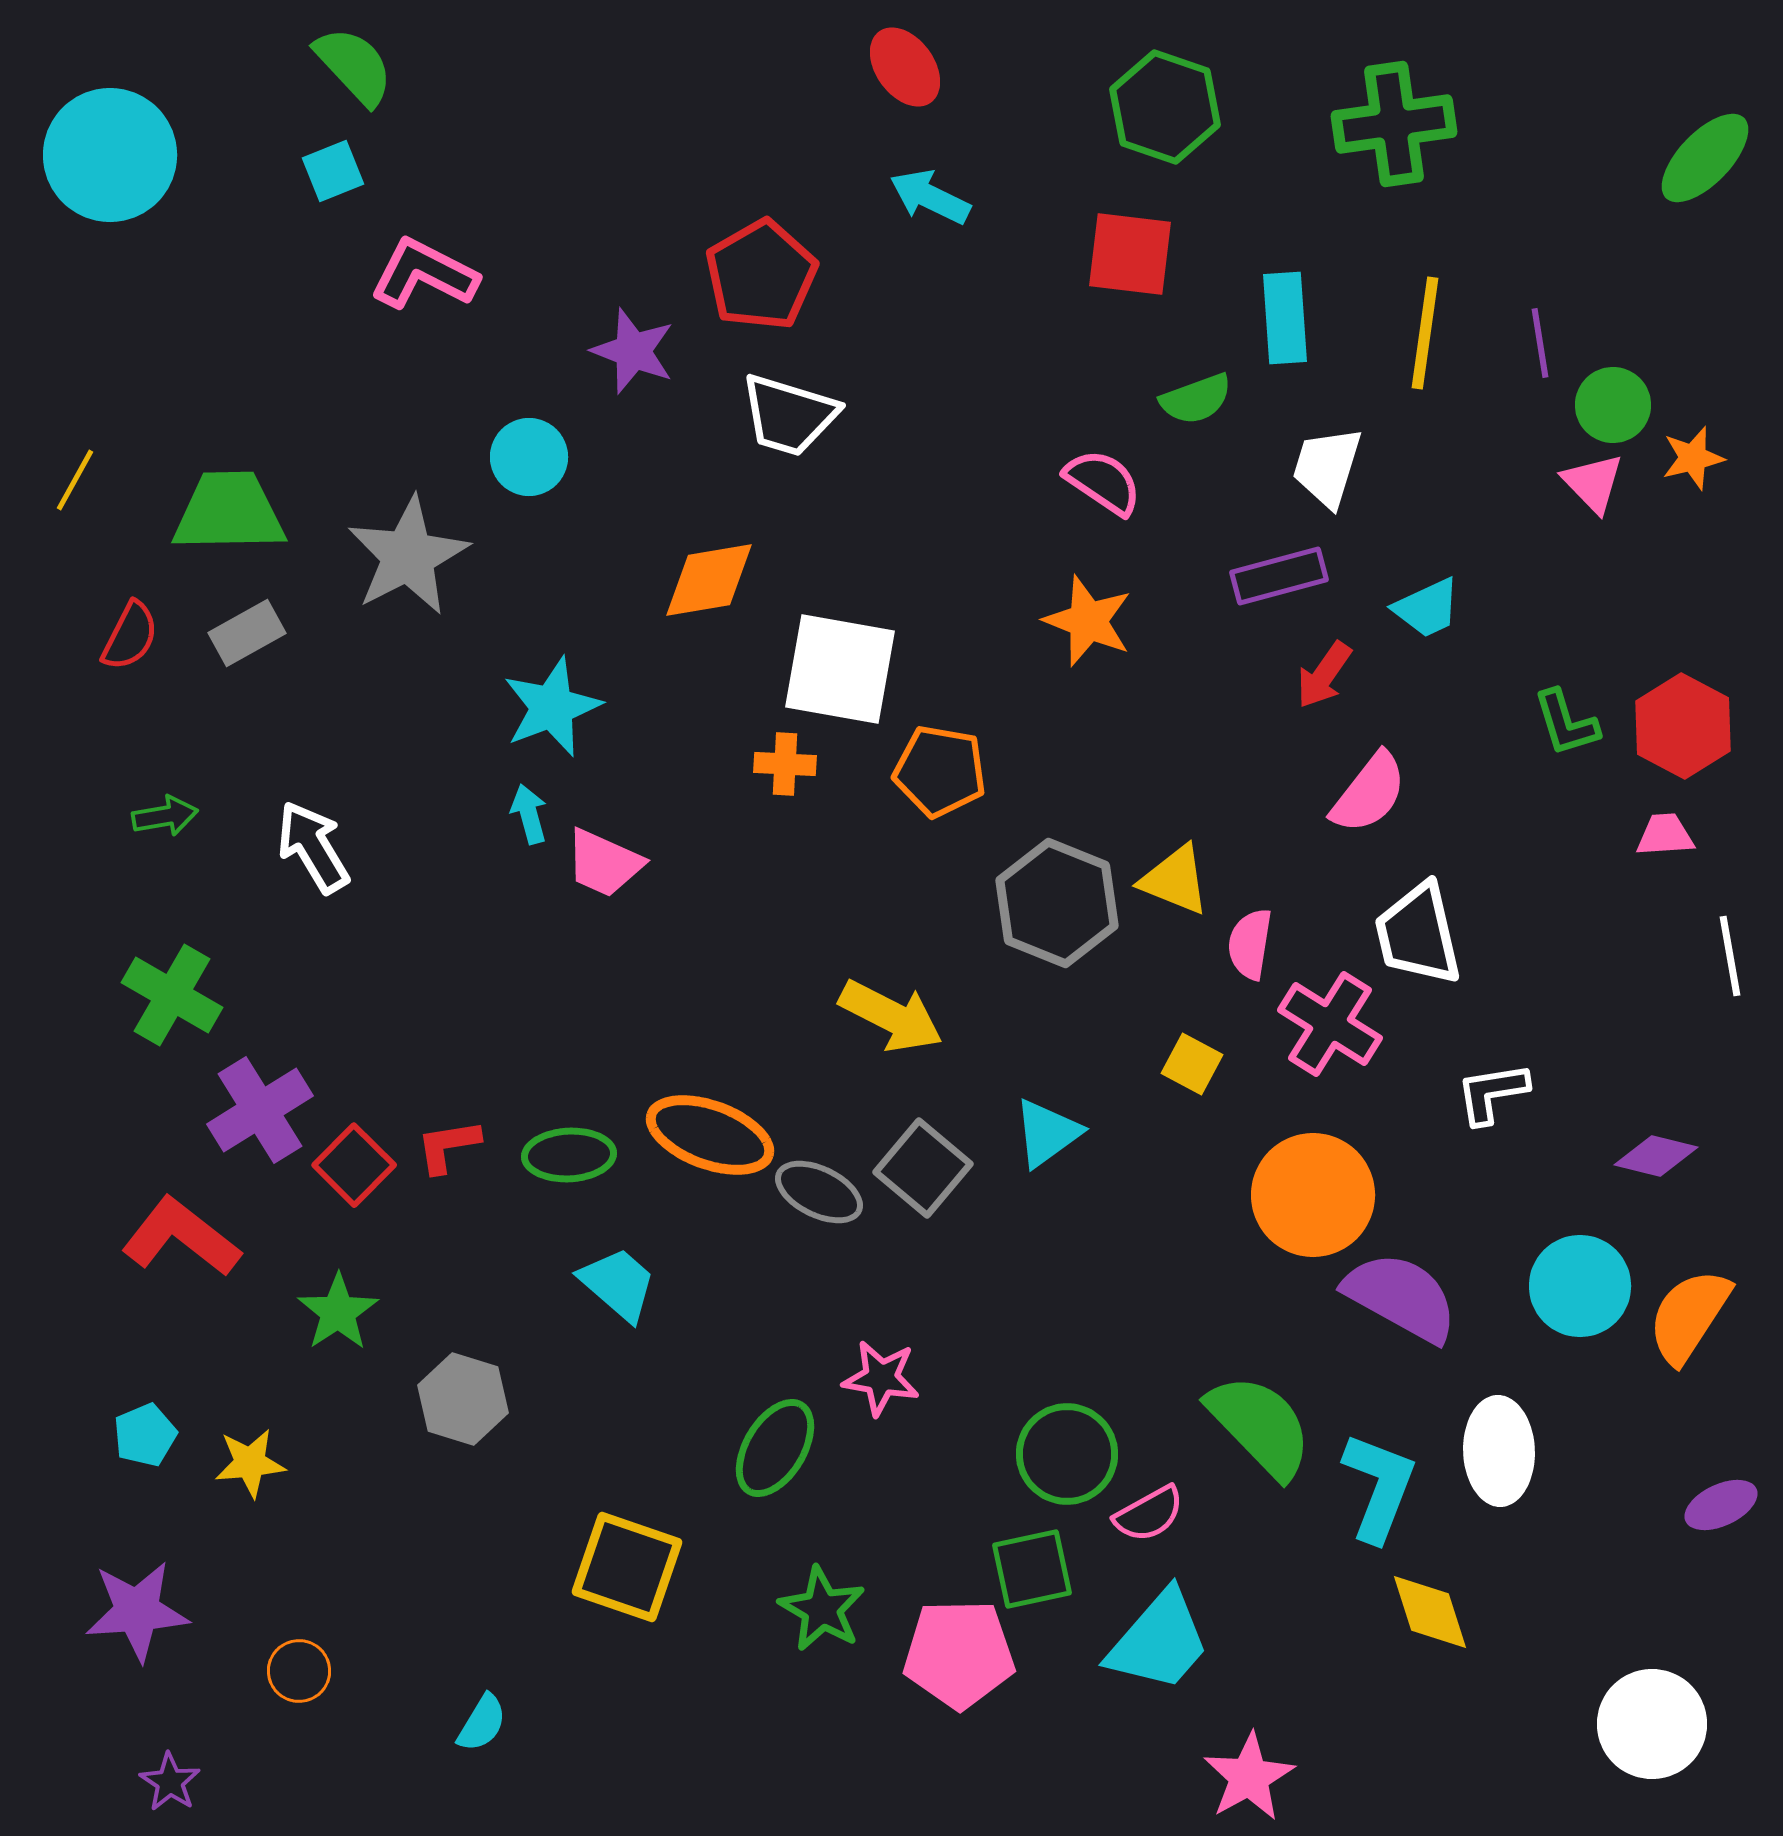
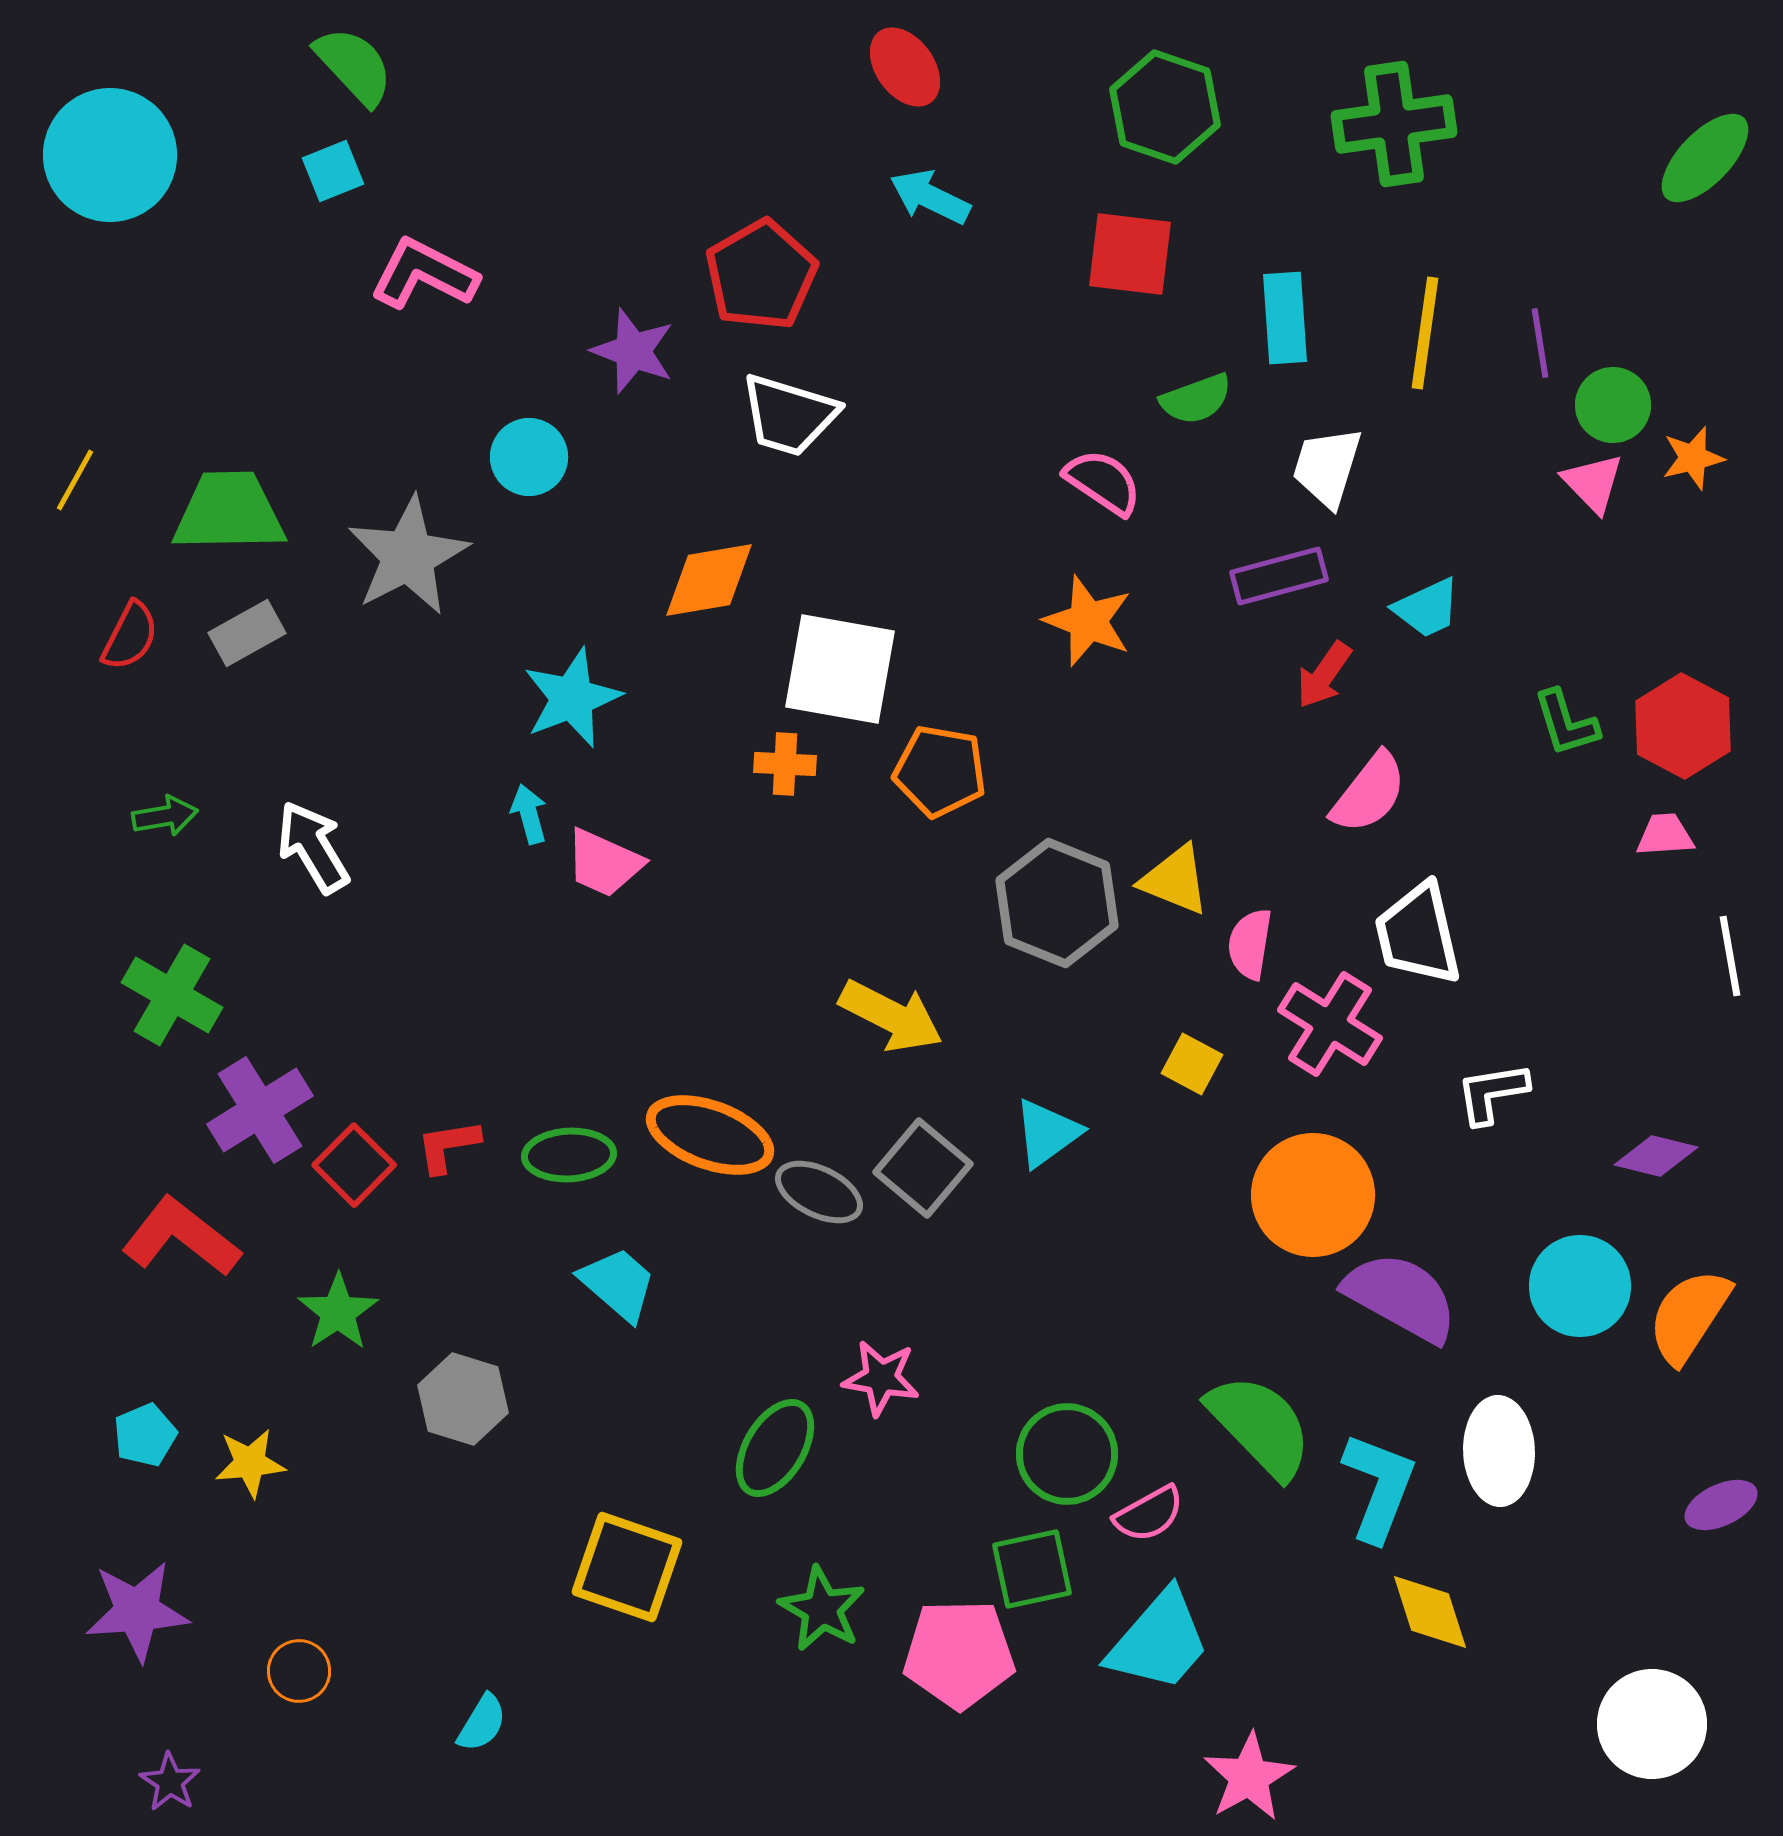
cyan star at (552, 707): moved 20 px right, 9 px up
